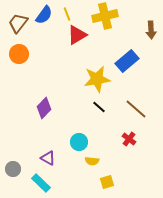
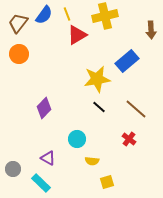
cyan circle: moved 2 px left, 3 px up
